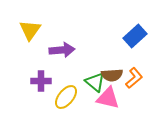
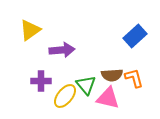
yellow triangle: rotated 20 degrees clockwise
orange L-shape: rotated 65 degrees counterclockwise
green triangle: moved 9 px left, 3 px down; rotated 10 degrees clockwise
yellow ellipse: moved 1 px left, 1 px up
